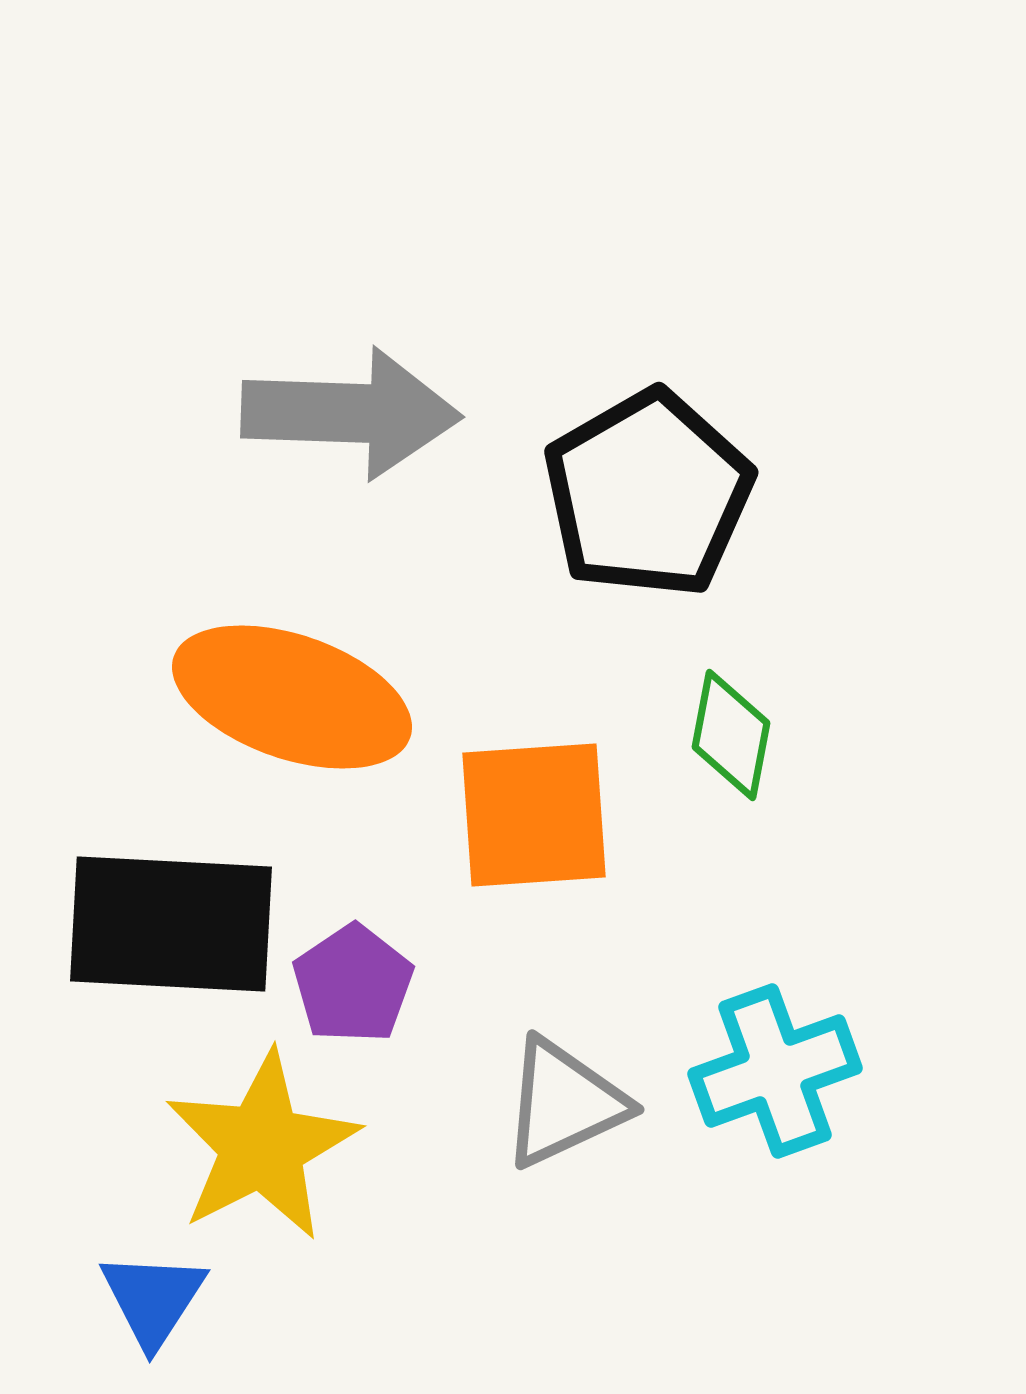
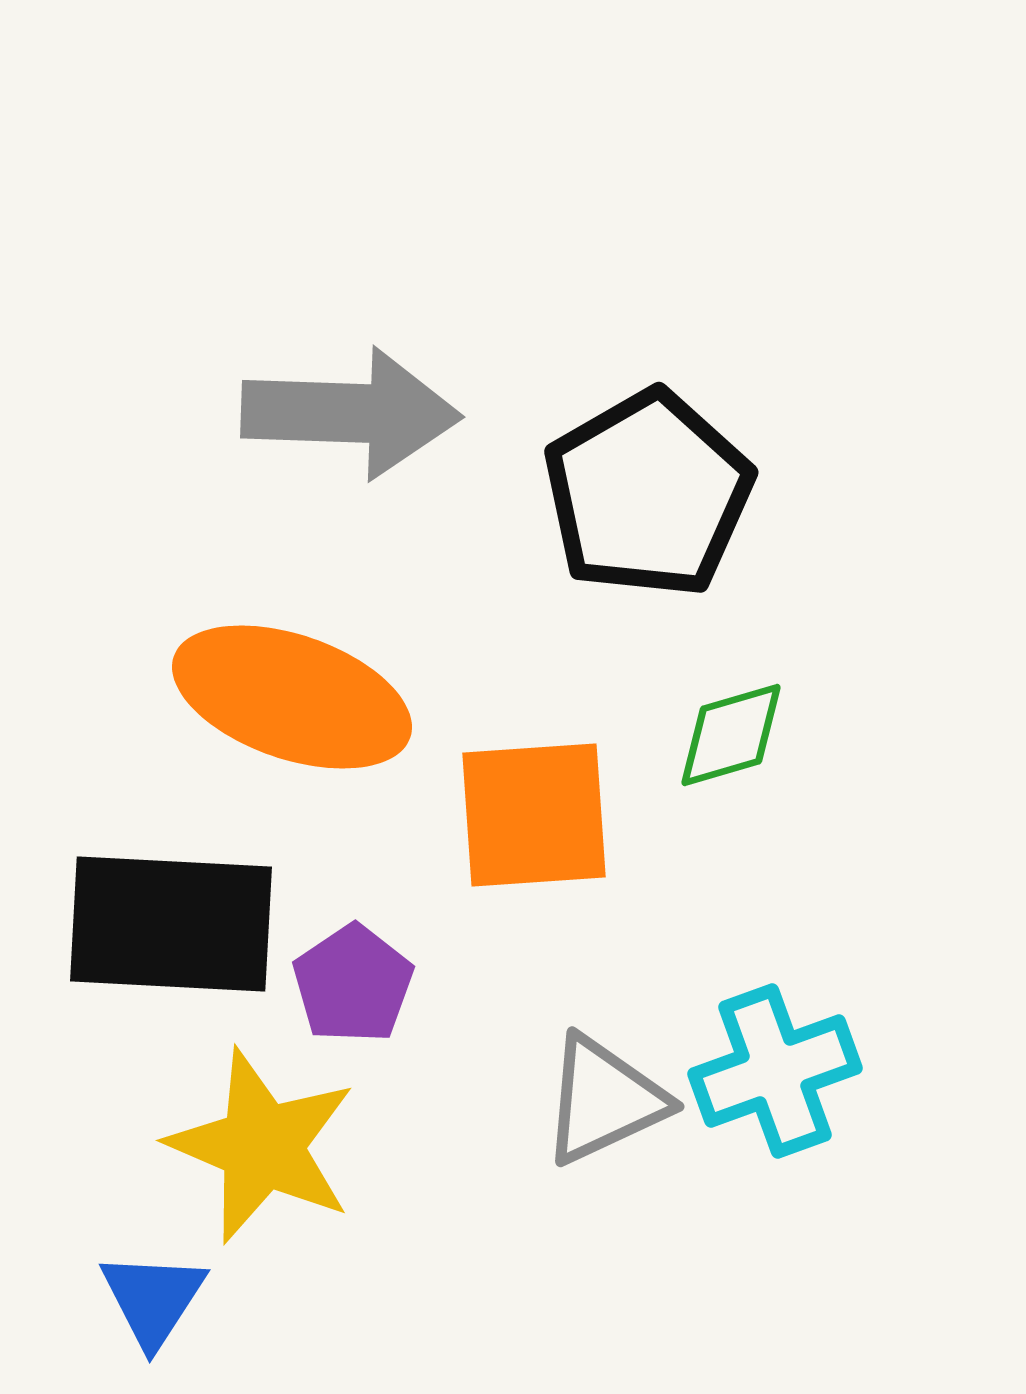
green diamond: rotated 63 degrees clockwise
gray triangle: moved 40 px right, 3 px up
yellow star: rotated 22 degrees counterclockwise
